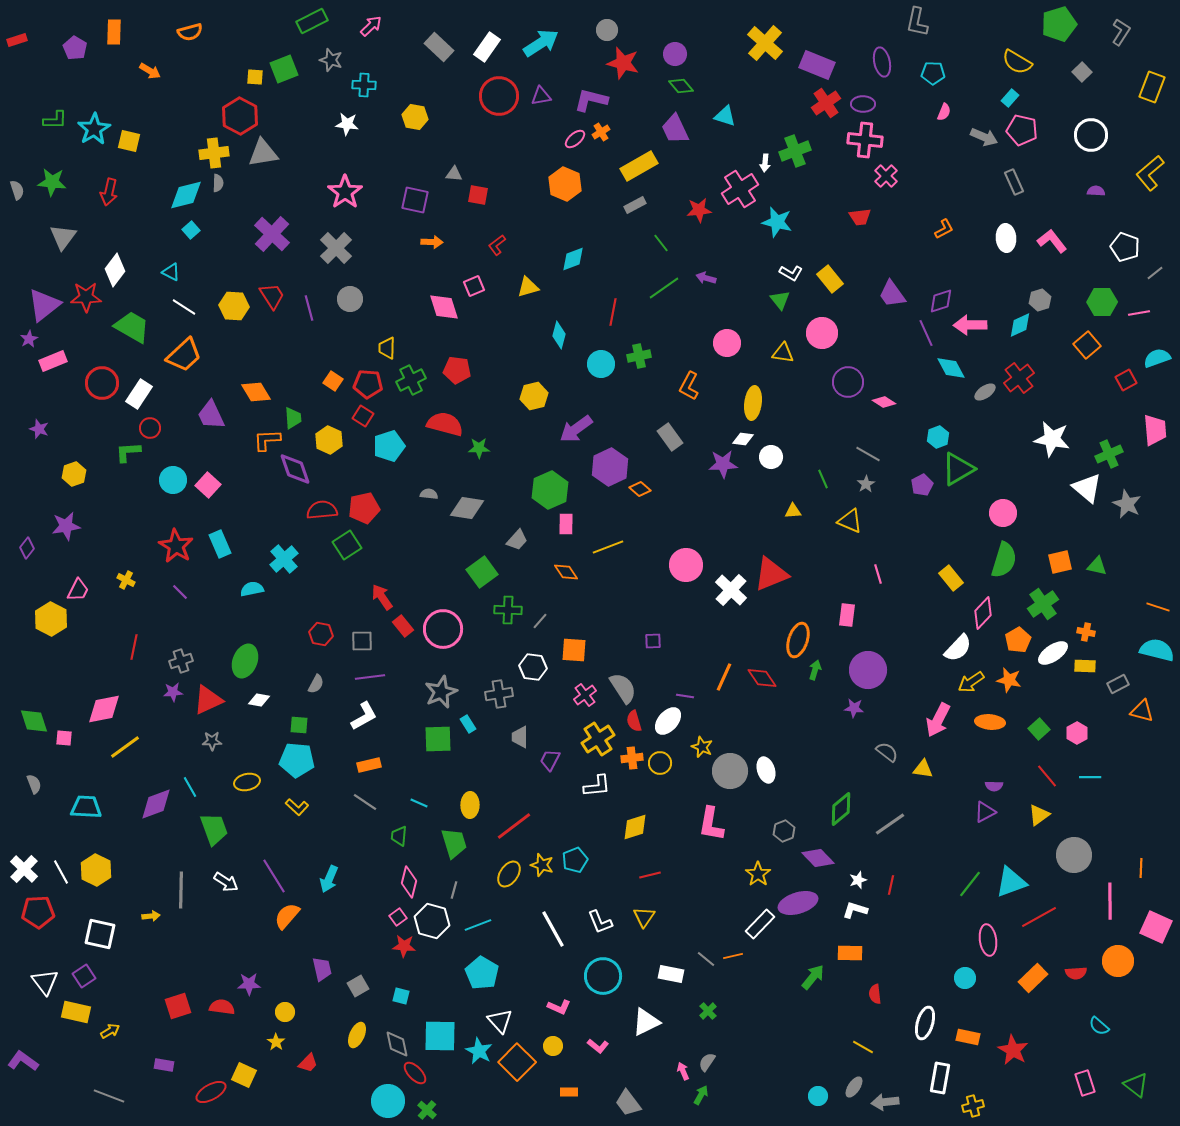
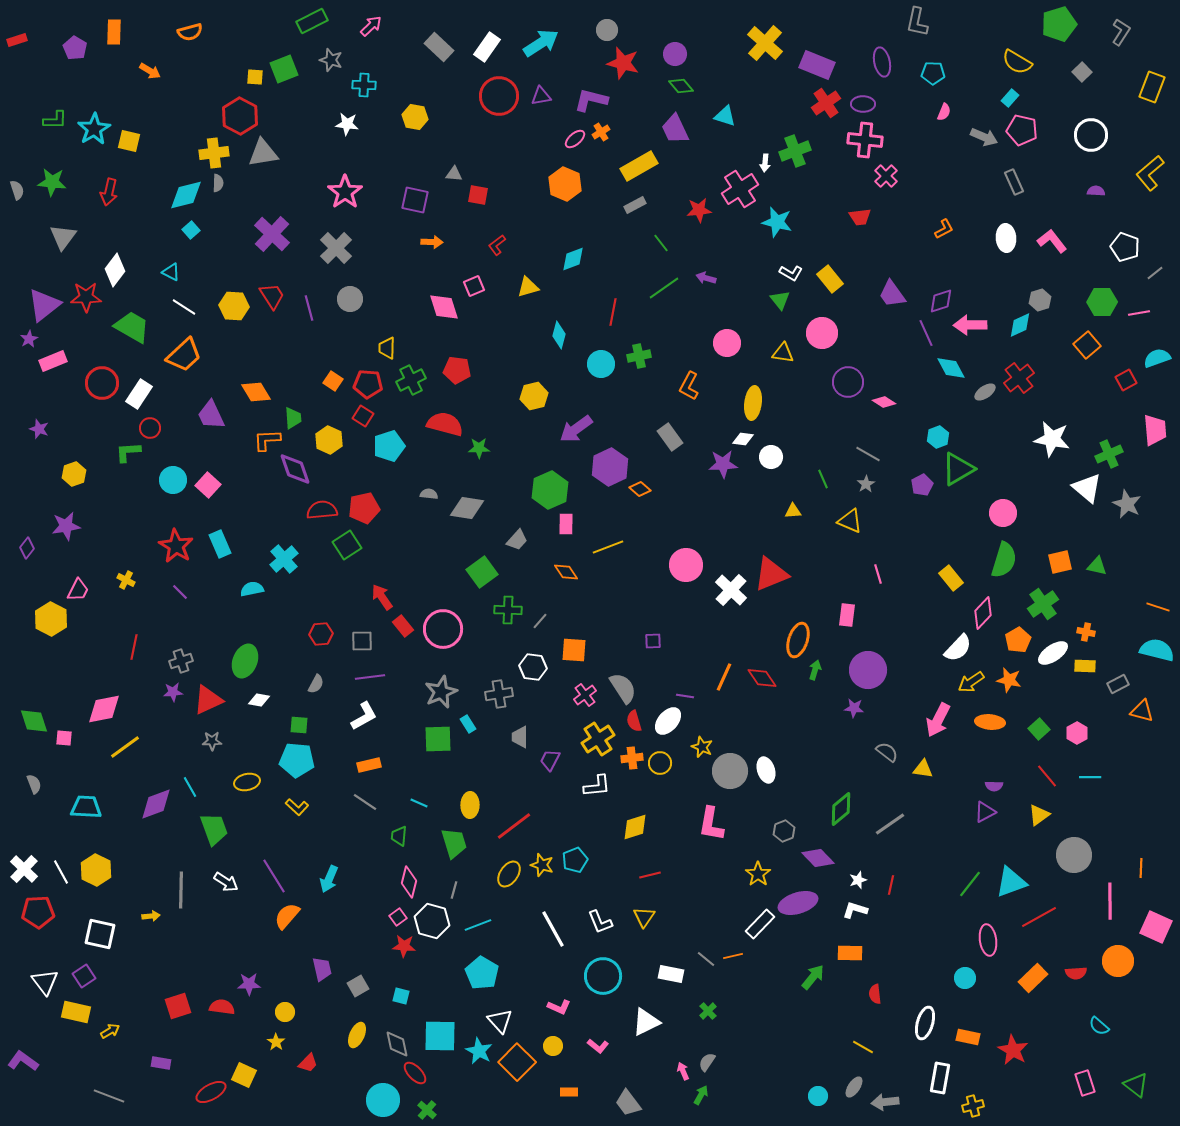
red hexagon at (321, 634): rotated 15 degrees counterclockwise
purple rectangle at (164, 1065): moved 3 px left, 2 px up
cyan circle at (388, 1101): moved 5 px left, 1 px up
